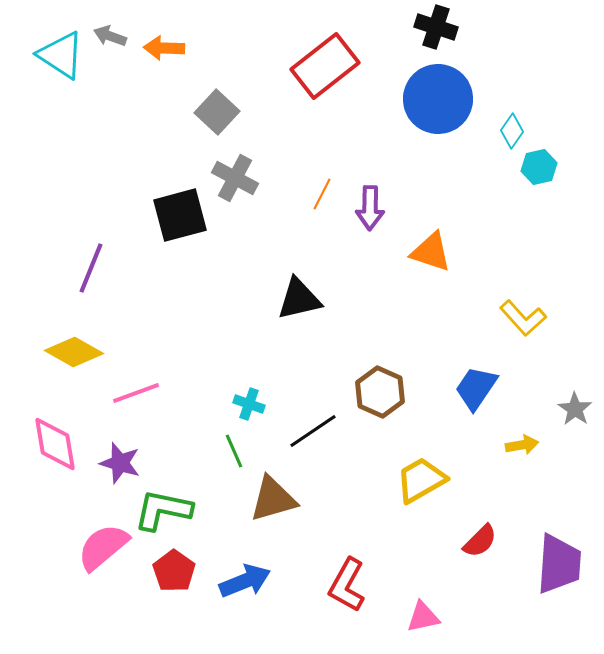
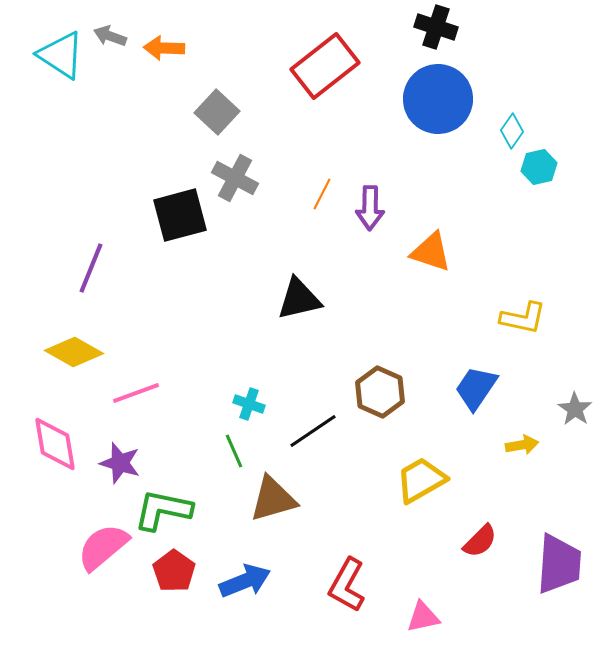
yellow L-shape: rotated 36 degrees counterclockwise
